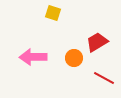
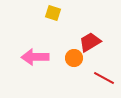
red trapezoid: moved 7 px left
pink arrow: moved 2 px right
